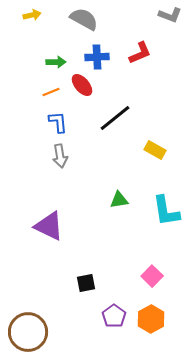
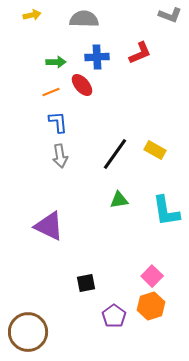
gray semicircle: rotated 28 degrees counterclockwise
black line: moved 36 px down; rotated 16 degrees counterclockwise
orange hexagon: moved 13 px up; rotated 12 degrees clockwise
